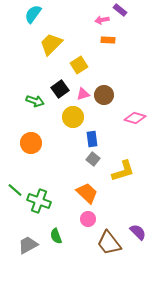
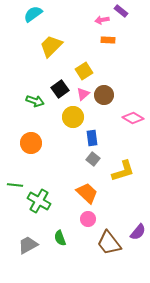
purple rectangle: moved 1 px right, 1 px down
cyan semicircle: rotated 18 degrees clockwise
yellow trapezoid: moved 2 px down
yellow square: moved 5 px right, 6 px down
pink triangle: rotated 24 degrees counterclockwise
pink diamond: moved 2 px left; rotated 15 degrees clockwise
blue rectangle: moved 1 px up
green line: moved 5 px up; rotated 35 degrees counterclockwise
green cross: rotated 10 degrees clockwise
purple semicircle: rotated 84 degrees clockwise
green semicircle: moved 4 px right, 2 px down
